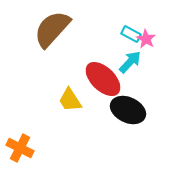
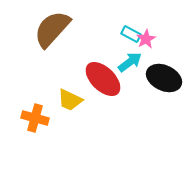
pink star: rotated 12 degrees clockwise
cyan arrow: rotated 10 degrees clockwise
yellow trapezoid: rotated 32 degrees counterclockwise
black ellipse: moved 36 px right, 32 px up
orange cross: moved 15 px right, 30 px up; rotated 12 degrees counterclockwise
